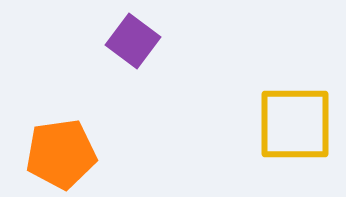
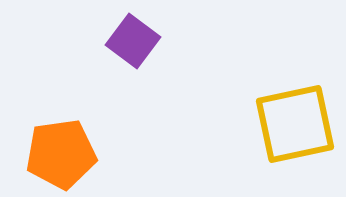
yellow square: rotated 12 degrees counterclockwise
